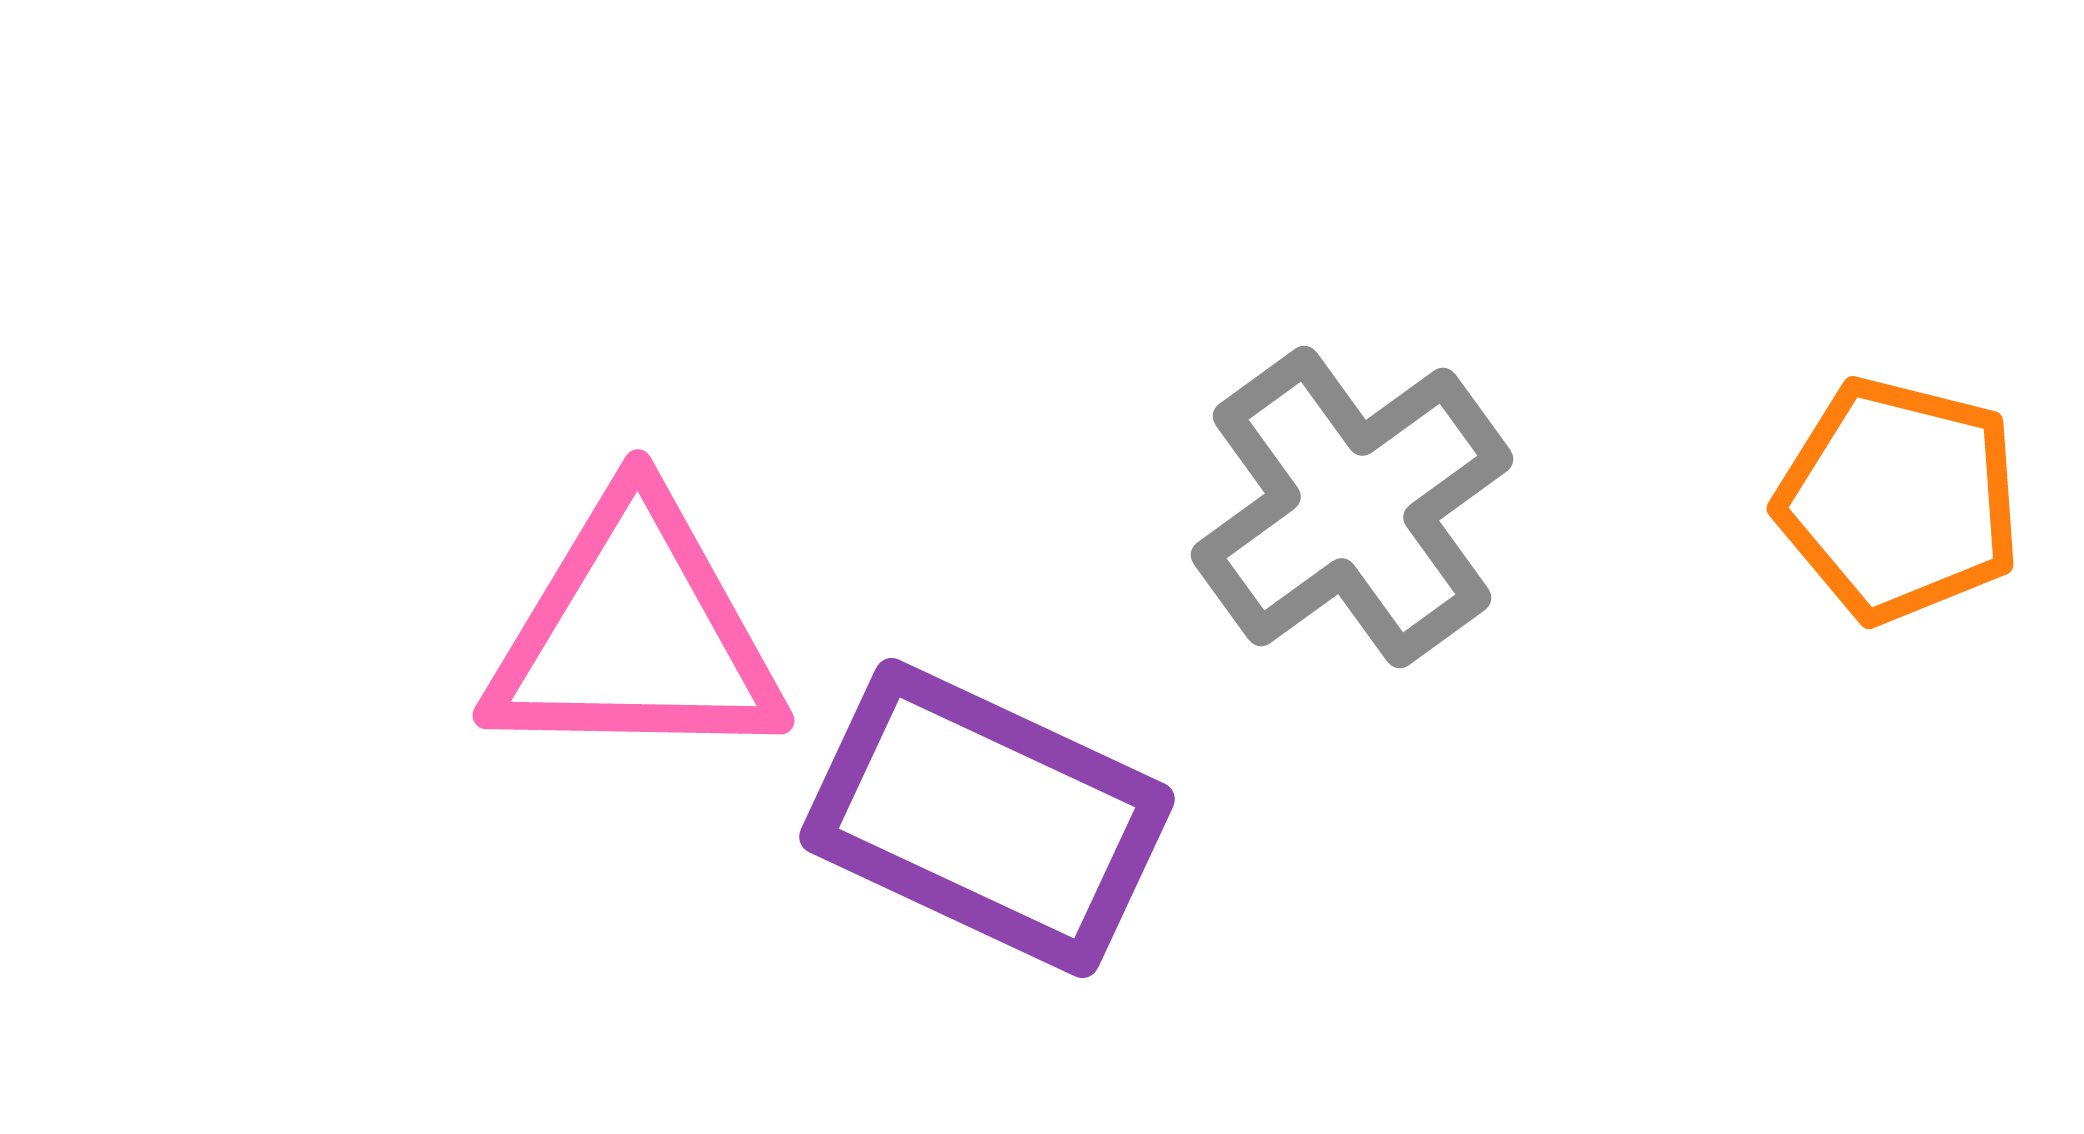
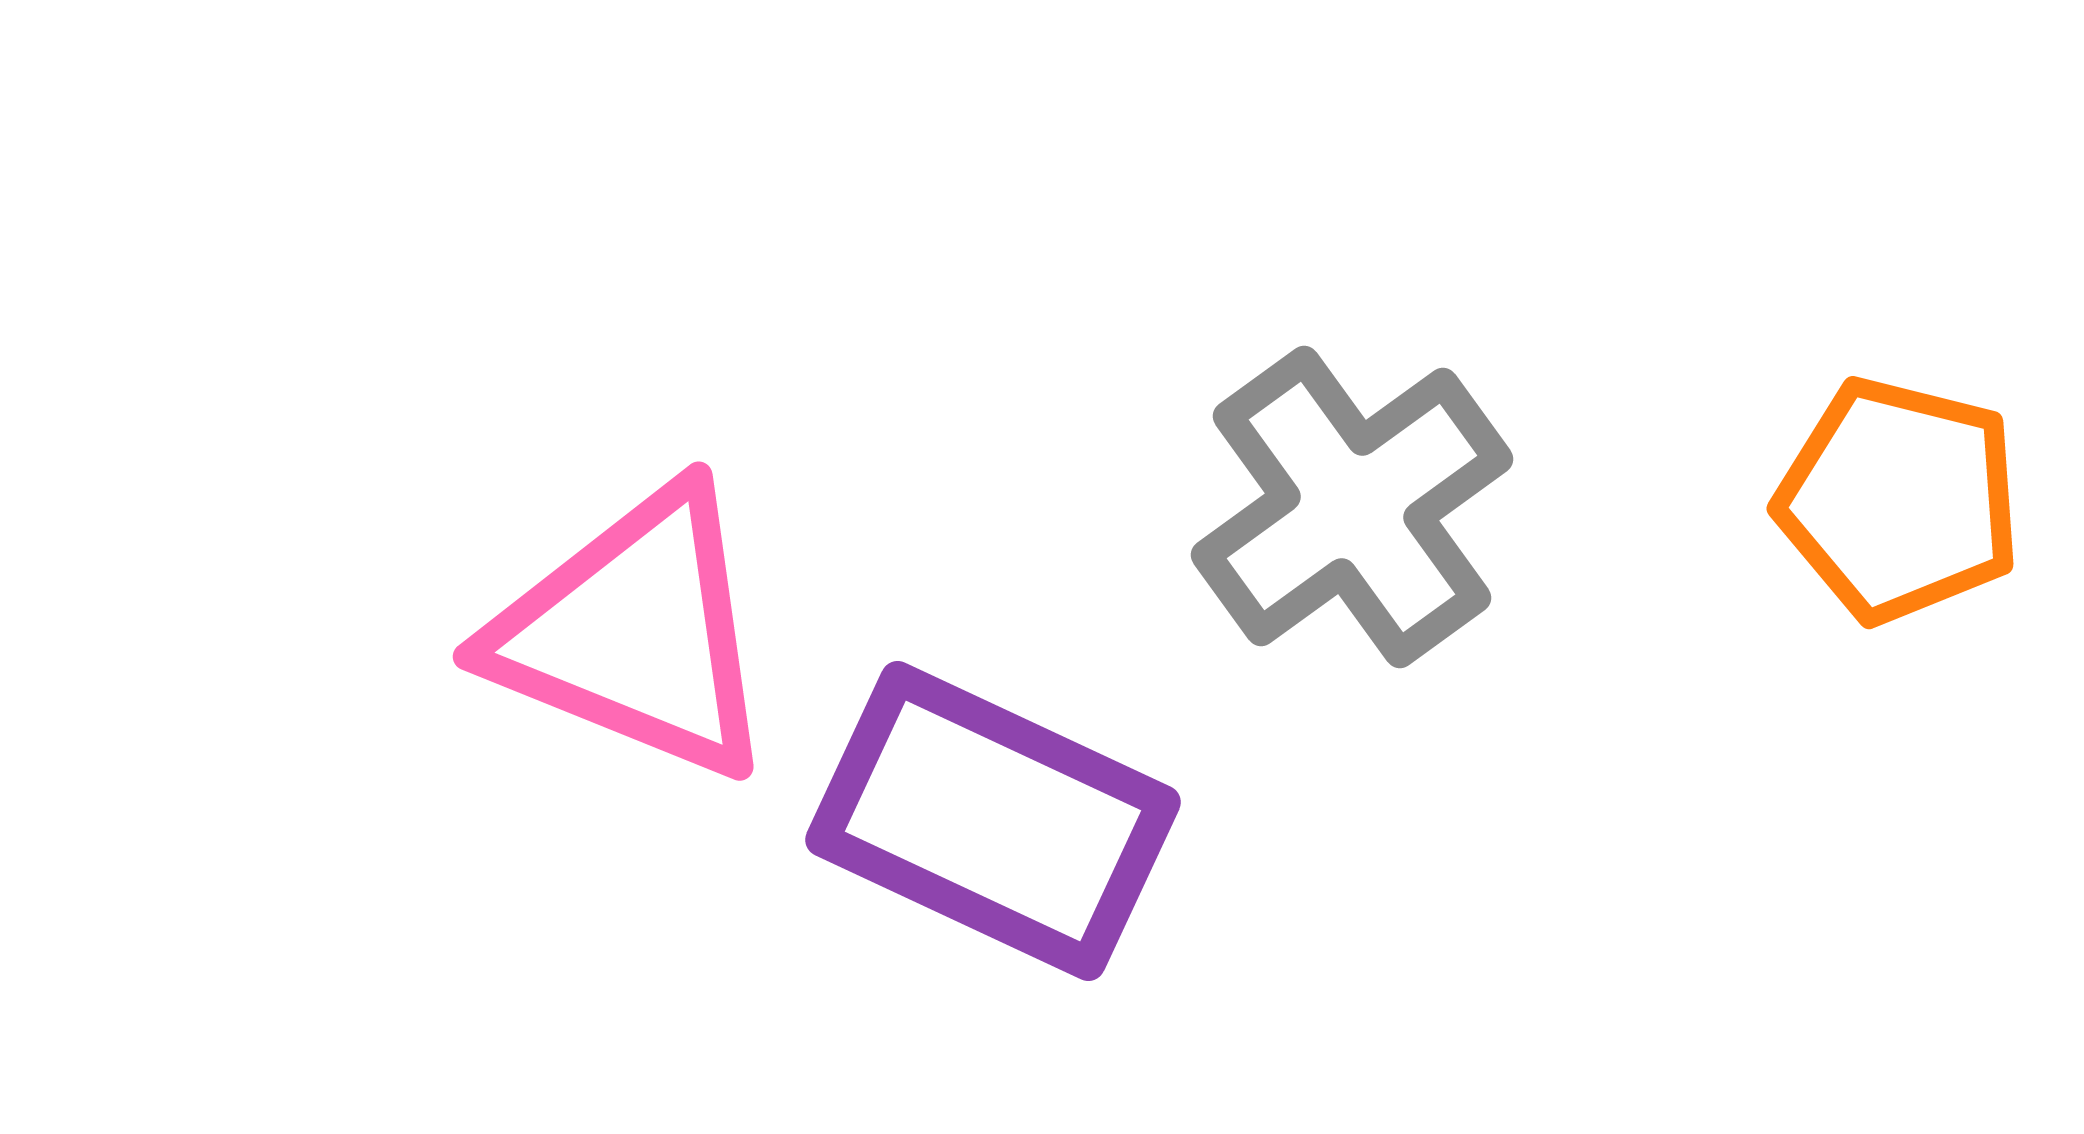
pink triangle: rotated 21 degrees clockwise
purple rectangle: moved 6 px right, 3 px down
